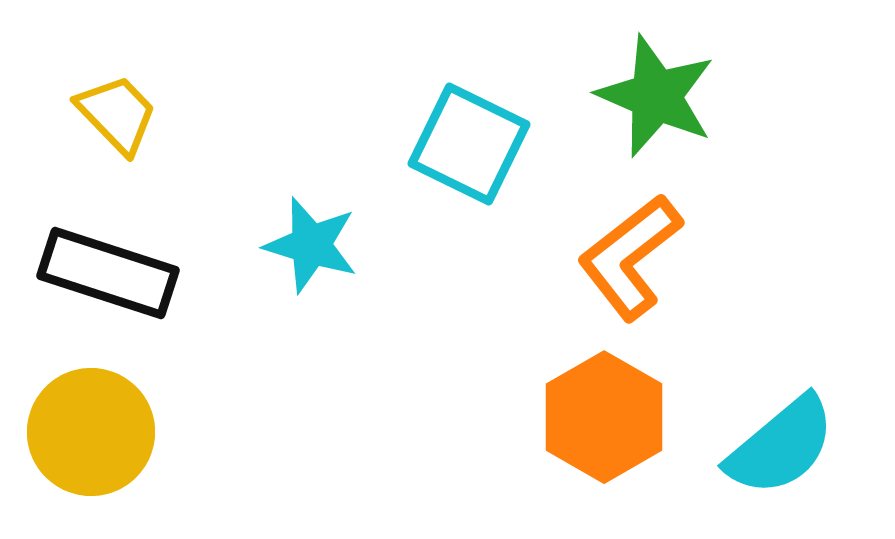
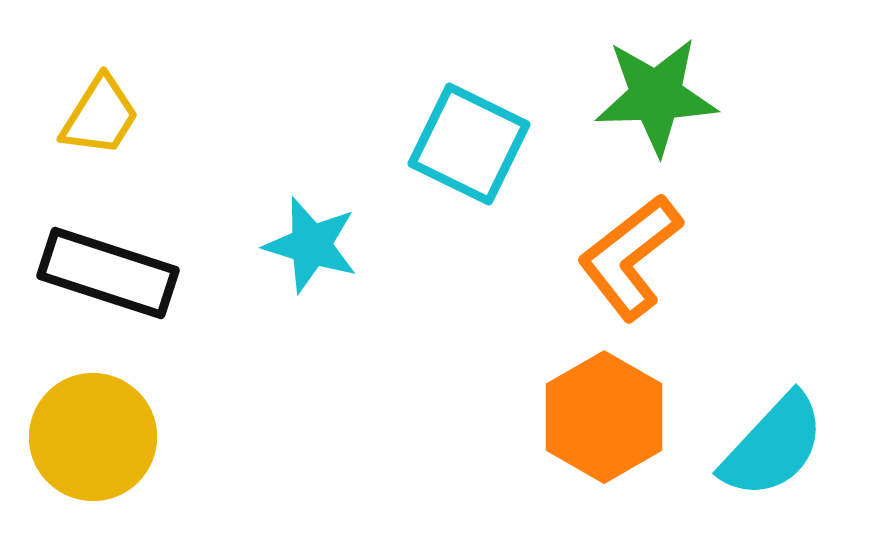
green star: rotated 25 degrees counterclockwise
yellow trapezoid: moved 17 px left, 2 px down; rotated 76 degrees clockwise
yellow circle: moved 2 px right, 5 px down
cyan semicircle: moved 8 px left; rotated 7 degrees counterclockwise
